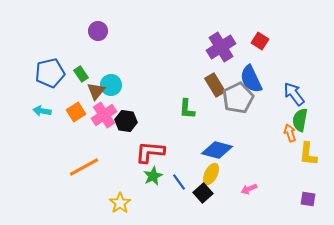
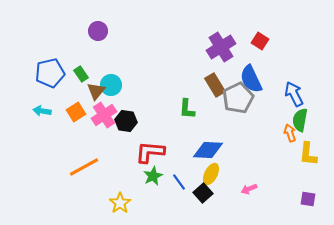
blue arrow: rotated 10 degrees clockwise
blue diamond: moved 9 px left; rotated 12 degrees counterclockwise
